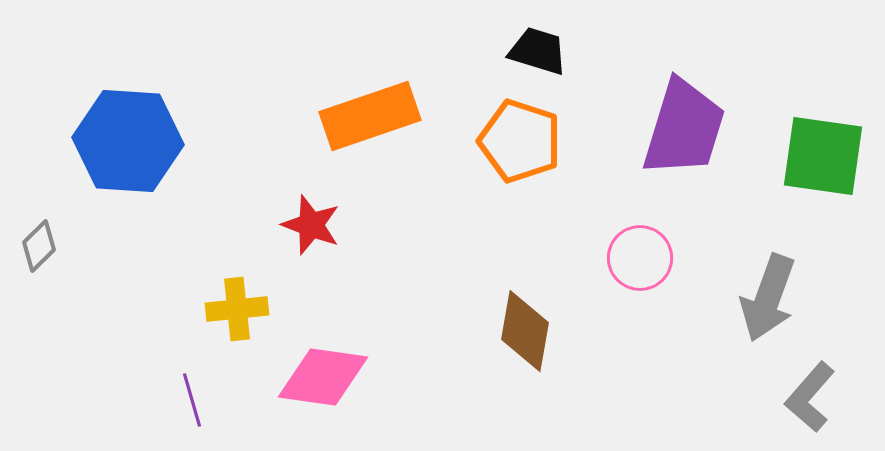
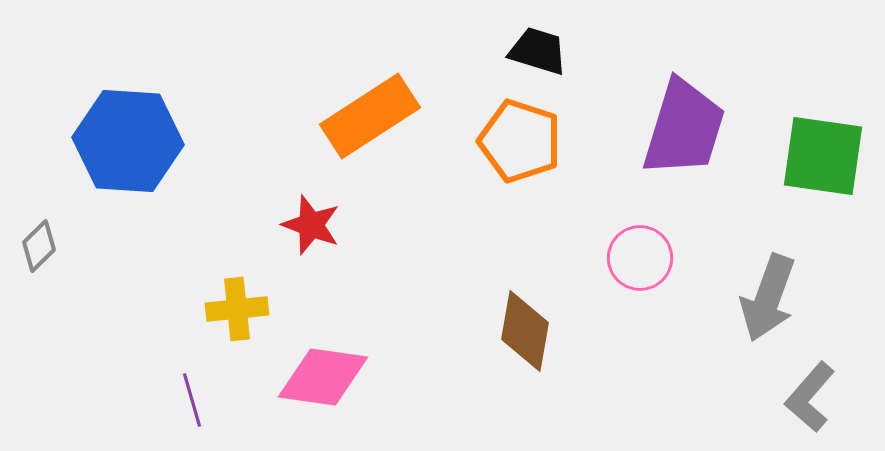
orange rectangle: rotated 14 degrees counterclockwise
